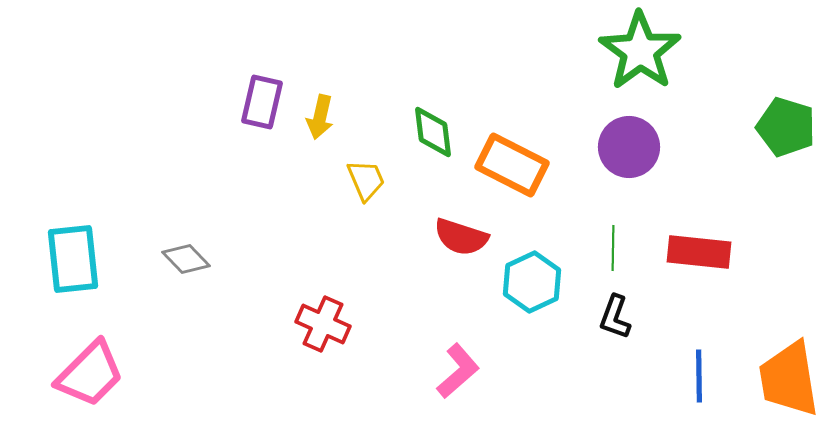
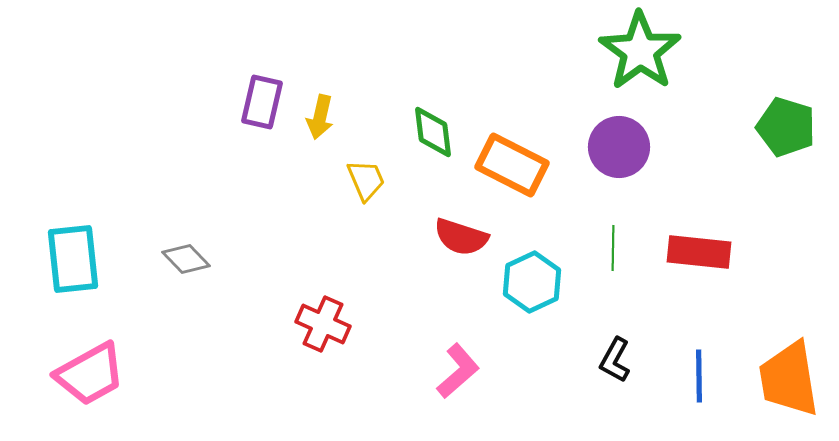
purple circle: moved 10 px left
black L-shape: moved 43 px down; rotated 9 degrees clockwise
pink trapezoid: rotated 16 degrees clockwise
